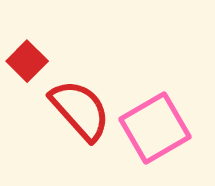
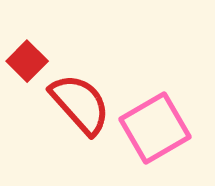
red semicircle: moved 6 px up
